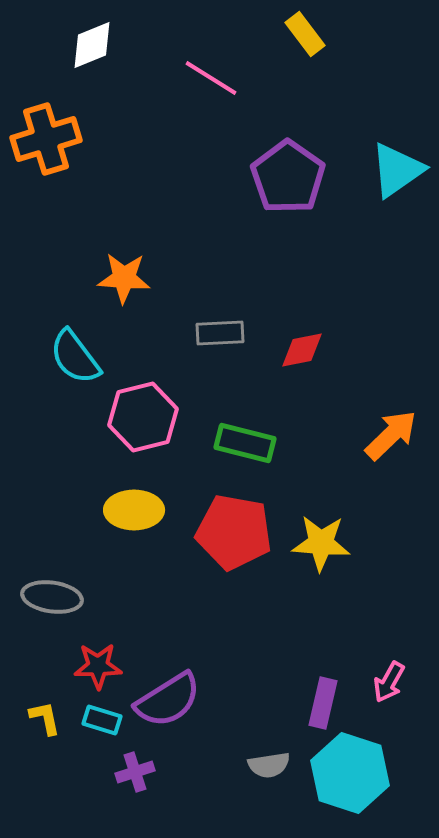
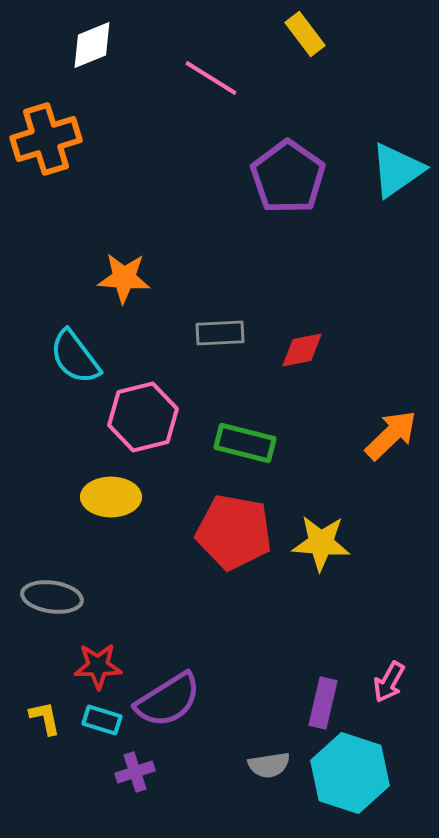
yellow ellipse: moved 23 px left, 13 px up
